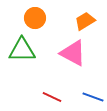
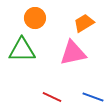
orange trapezoid: moved 1 px left, 2 px down
pink triangle: rotated 40 degrees counterclockwise
